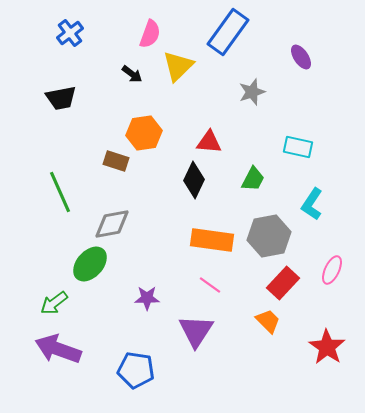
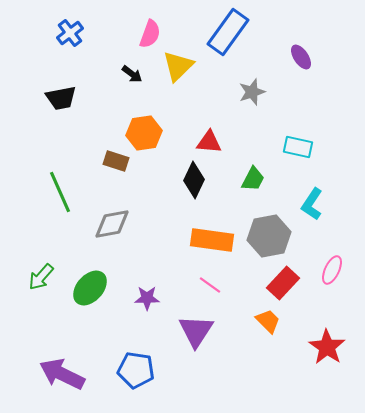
green ellipse: moved 24 px down
green arrow: moved 13 px left, 26 px up; rotated 12 degrees counterclockwise
purple arrow: moved 4 px right, 25 px down; rotated 6 degrees clockwise
